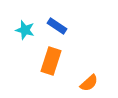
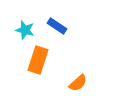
orange rectangle: moved 13 px left, 1 px up
orange semicircle: moved 11 px left
